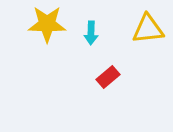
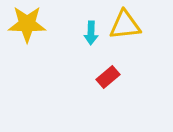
yellow star: moved 20 px left
yellow triangle: moved 23 px left, 4 px up
